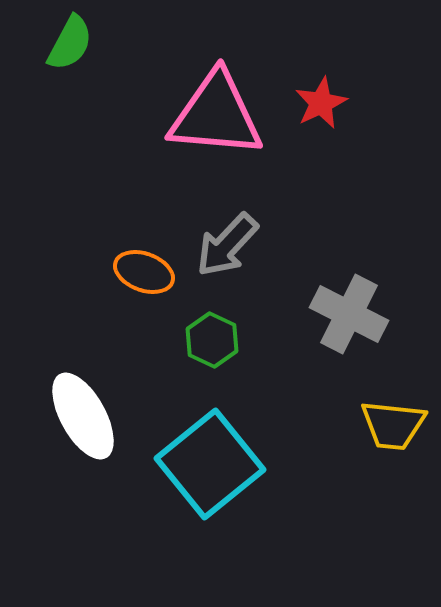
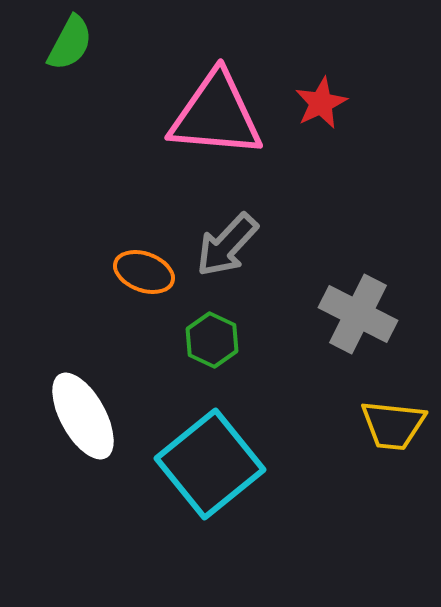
gray cross: moved 9 px right
